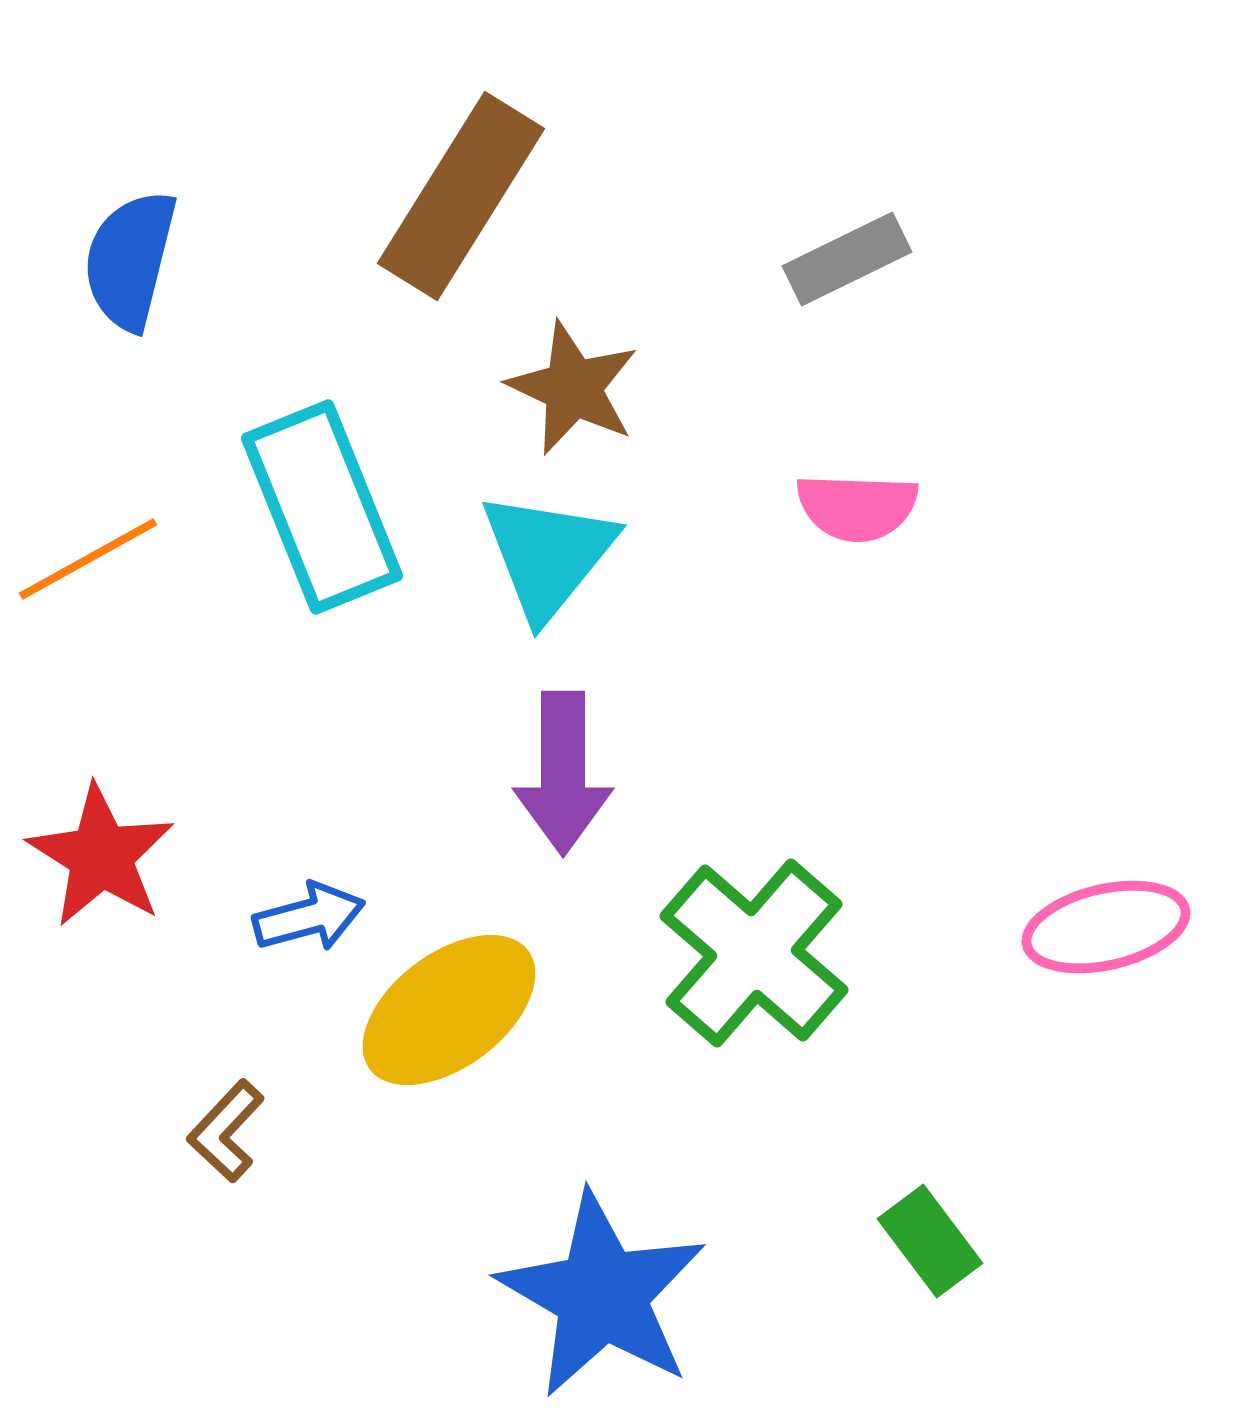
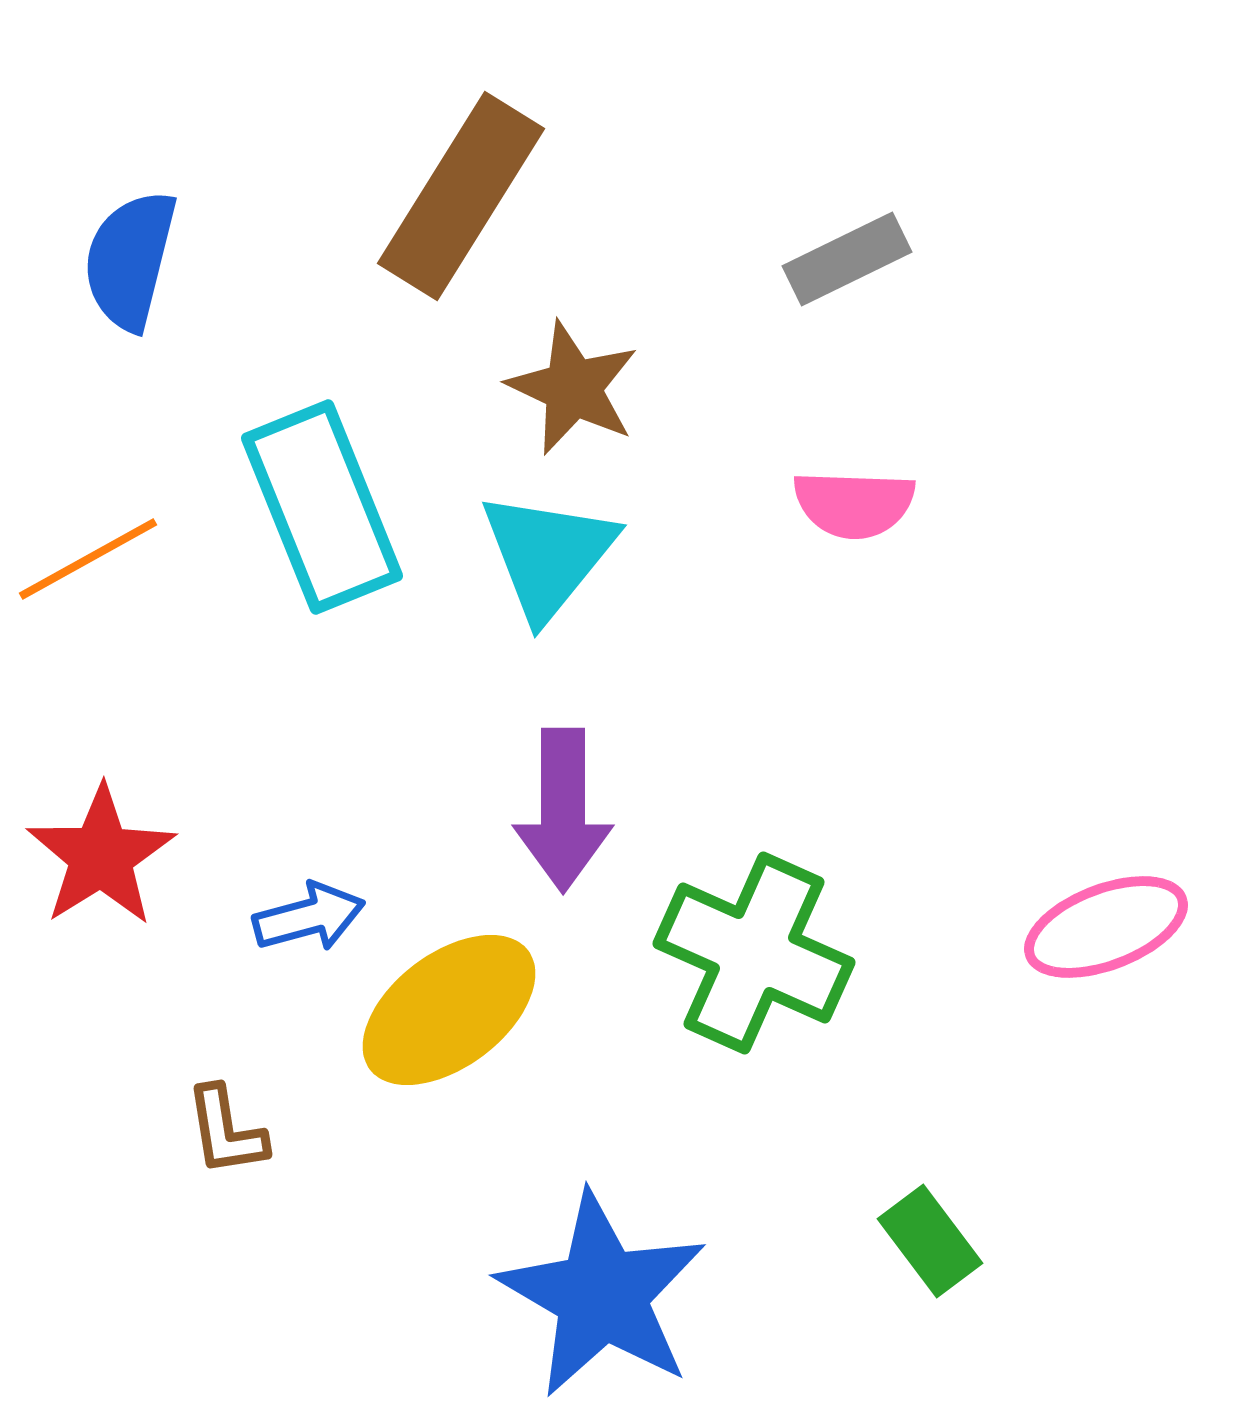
pink semicircle: moved 3 px left, 3 px up
purple arrow: moved 37 px down
red star: rotated 8 degrees clockwise
pink ellipse: rotated 8 degrees counterclockwise
green cross: rotated 17 degrees counterclockwise
brown L-shape: rotated 52 degrees counterclockwise
